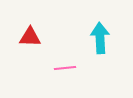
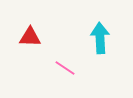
pink line: rotated 40 degrees clockwise
